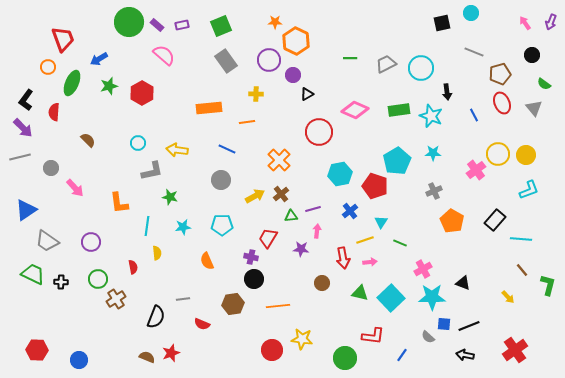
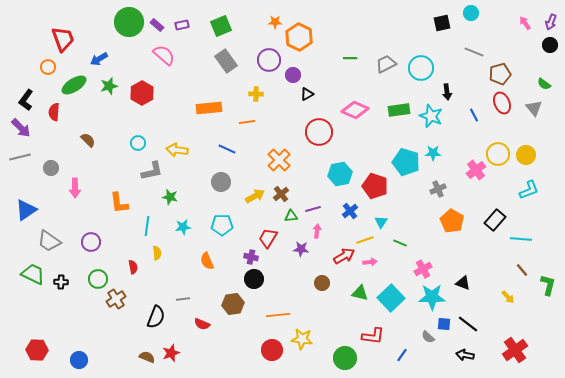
orange hexagon at (296, 41): moved 3 px right, 4 px up
black circle at (532, 55): moved 18 px right, 10 px up
green ellipse at (72, 83): moved 2 px right, 2 px down; rotated 35 degrees clockwise
purple arrow at (23, 128): moved 2 px left
cyan pentagon at (397, 161): moved 9 px right, 1 px down; rotated 24 degrees counterclockwise
gray circle at (221, 180): moved 2 px down
pink arrow at (75, 188): rotated 42 degrees clockwise
gray cross at (434, 191): moved 4 px right, 2 px up
gray trapezoid at (47, 241): moved 2 px right
red arrow at (343, 258): moved 1 px right, 2 px up; rotated 110 degrees counterclockwise
orange line at (278, 306): moved 9 px down
black line at (469, 326): moved 1 px left, 2 px up; rotated 60 degrees clockwise
